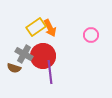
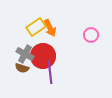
gray cross: moved 1 px right
brown semicircle: moved 8 px right
